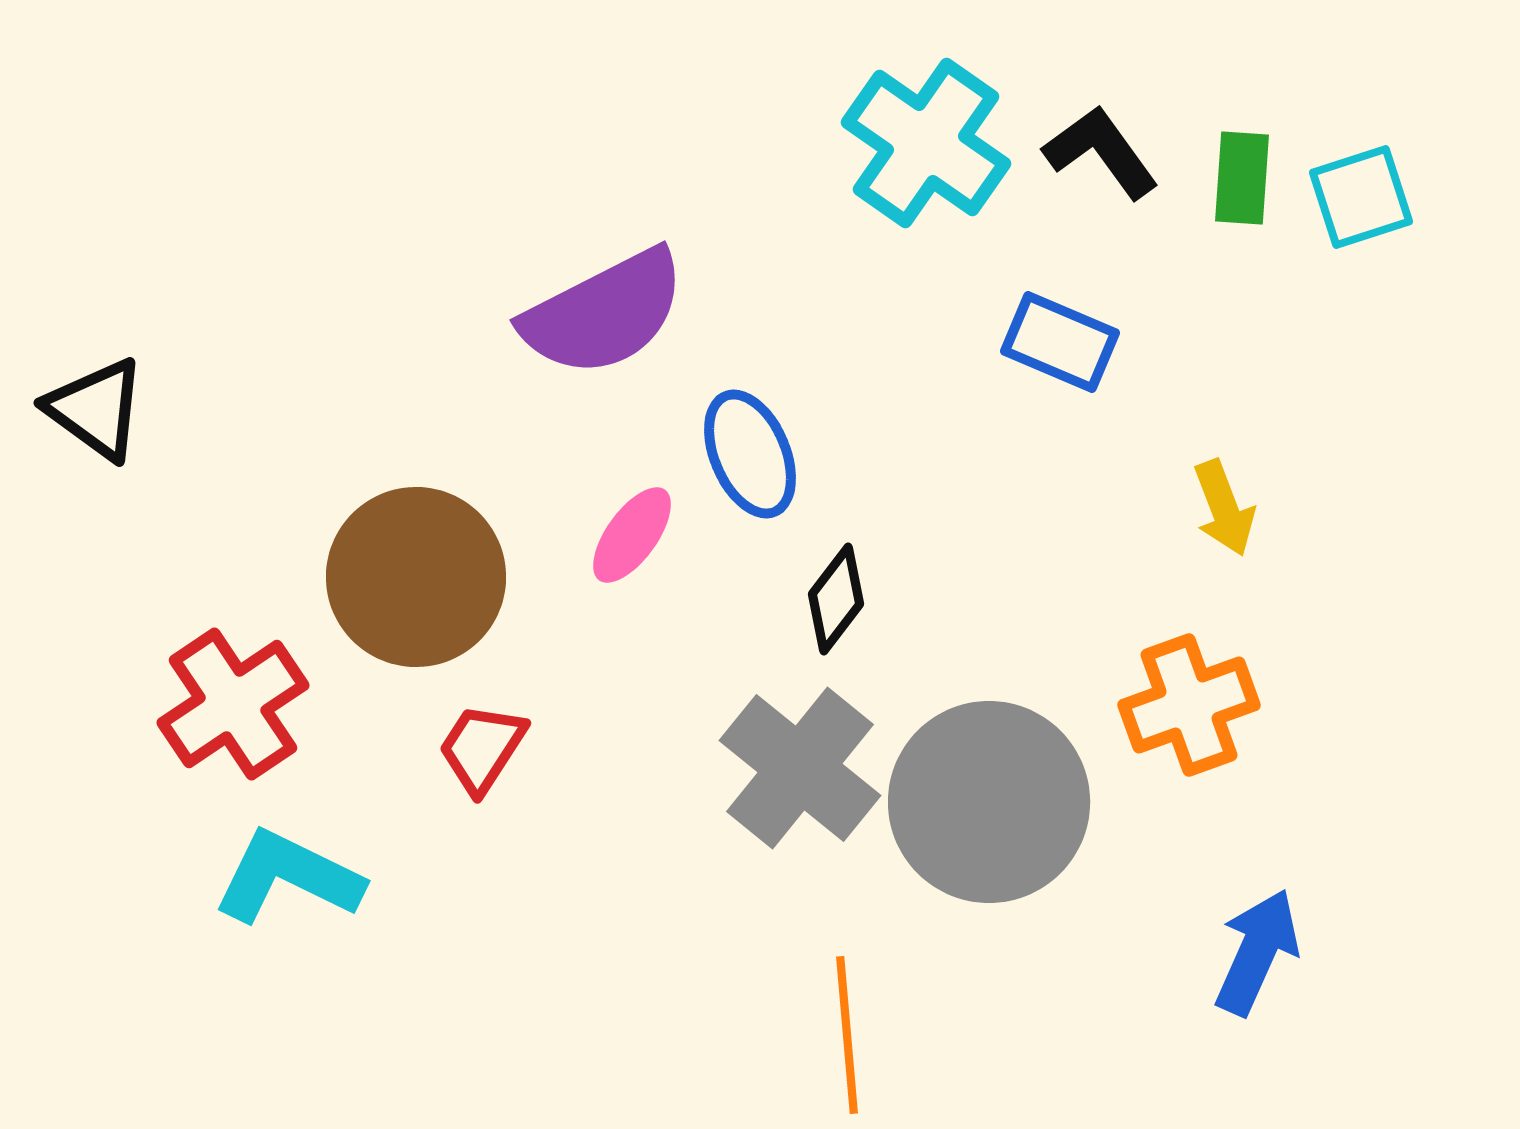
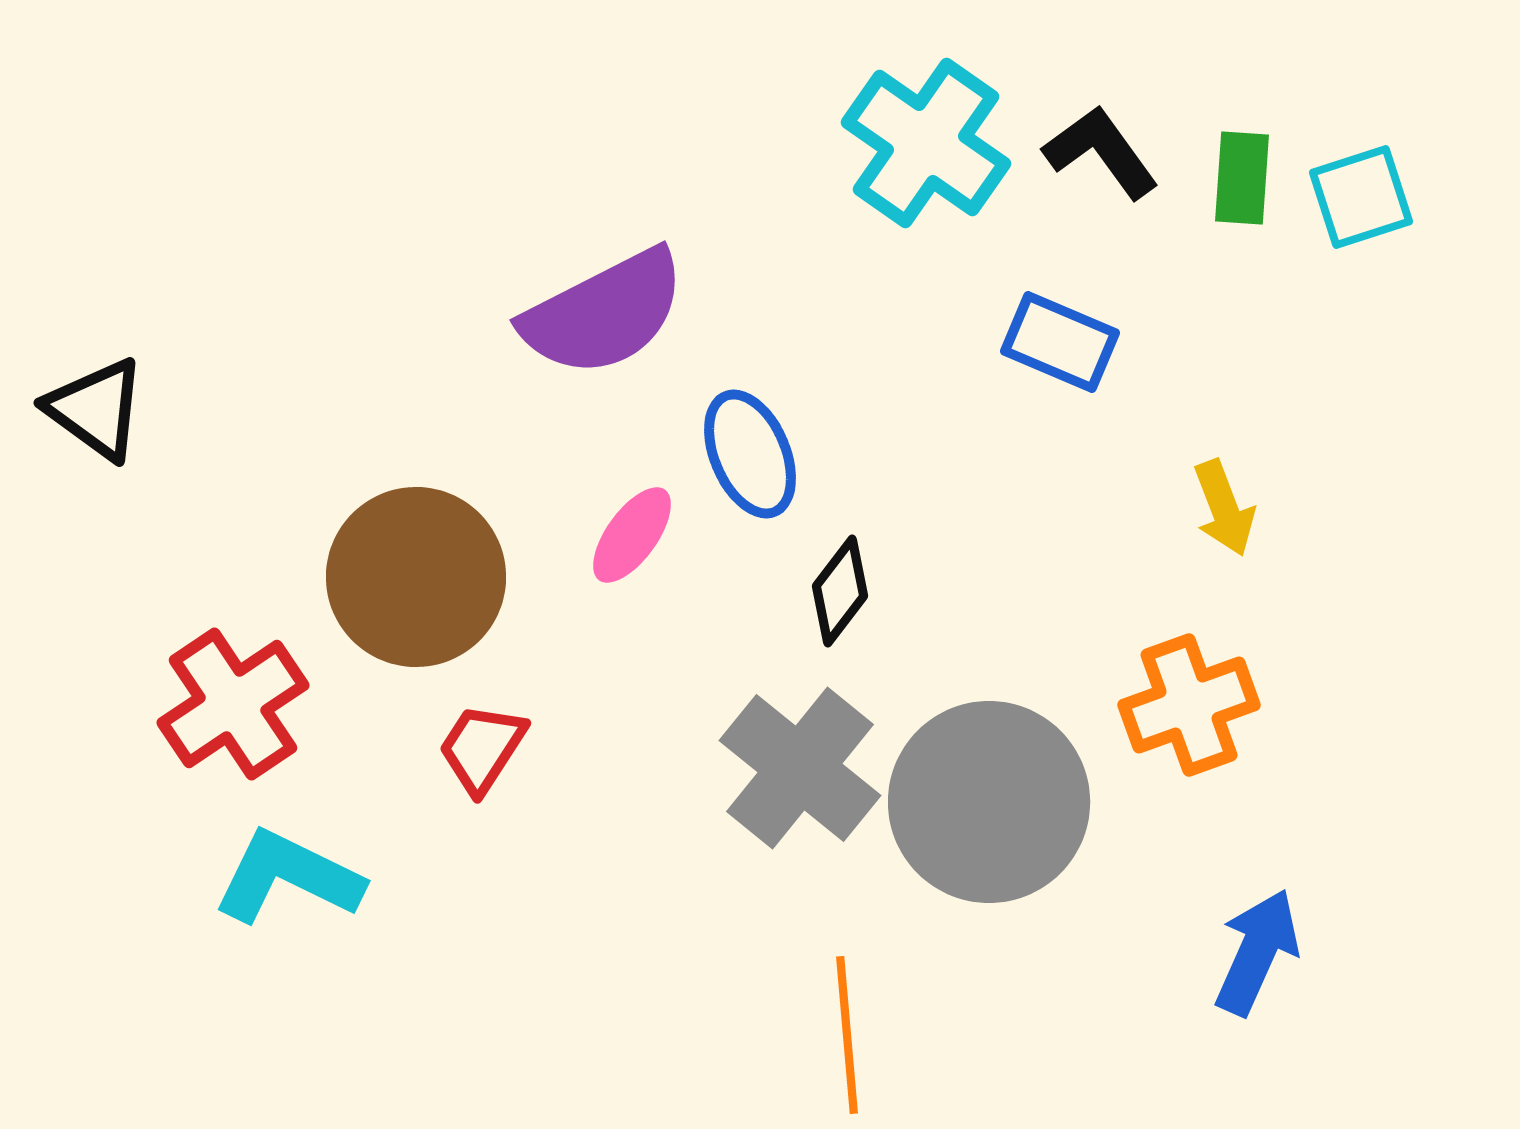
black diamond: moved 4 px right, 8 px up
